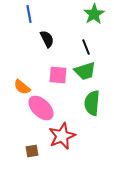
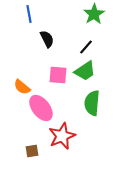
black line: rotated 63 degrees clockwise
green trapezoid: rotated 15 degrees counterclockwise
pink ellipse: rotated 8 degrees clockwise
